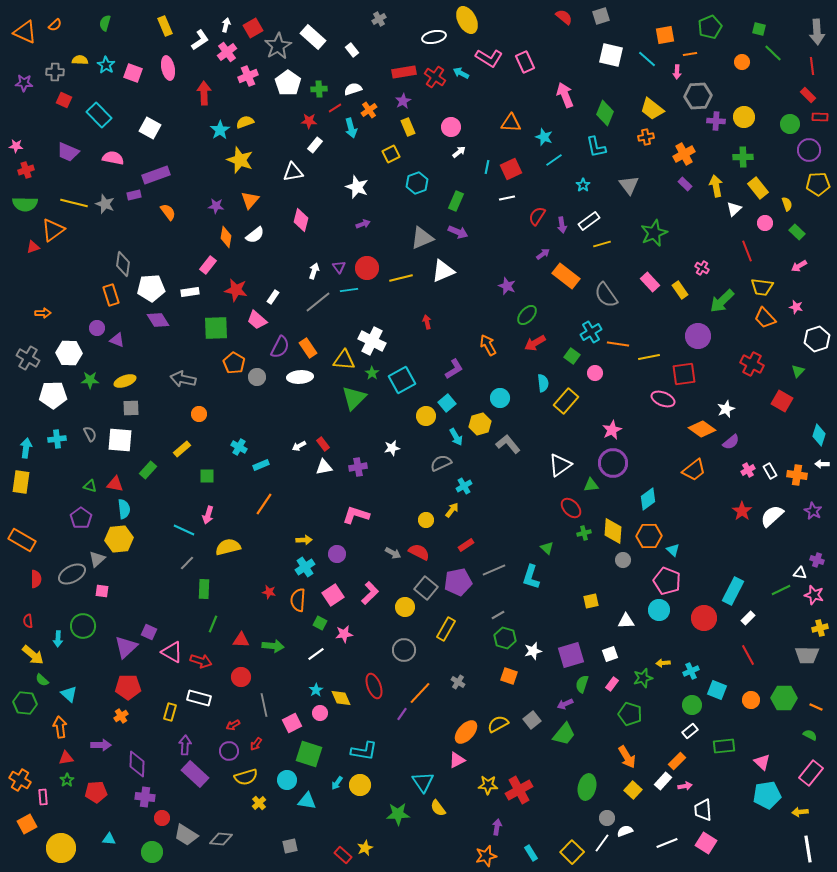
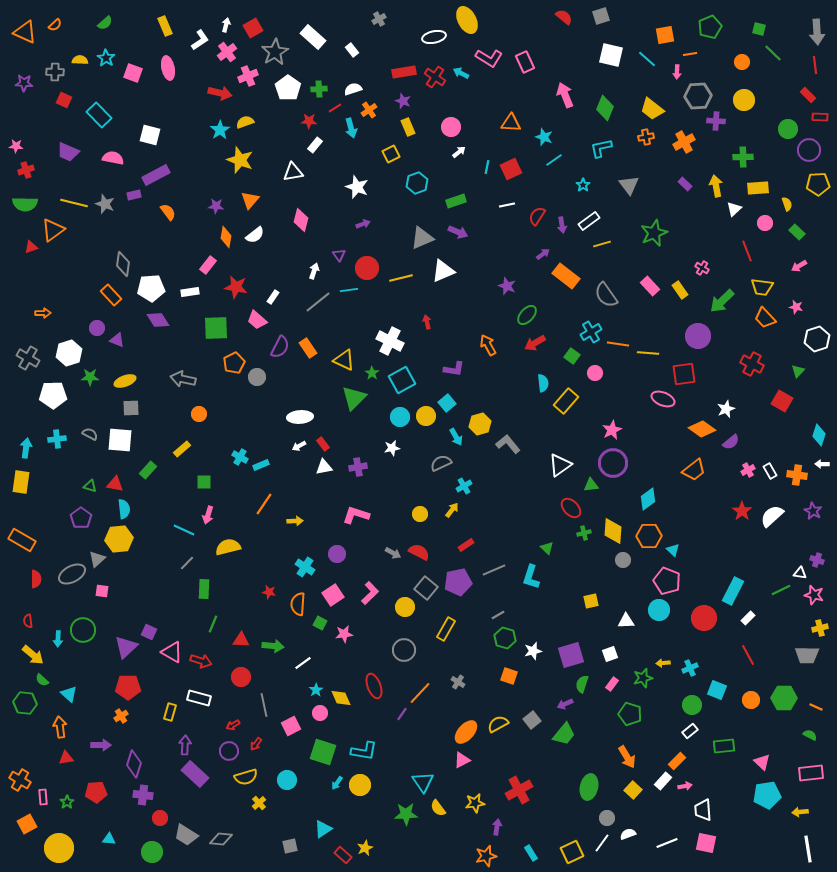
green semicircle at (105, 23): rotated 147 degrees counterclockwise
gray star at (278, 46): moved 3 px left, 6 px down
cyan star at (106, 65): moved 7 px up
red line at (812, 66): moved 3 px right, 1 px up
white pentagon at (288, 83): moved 5 px down
red arrow at (204, 93): moved 16 px right; rotated 105 degrees clockwise
purple star at (403, 101): rotated 21 degrees counterclockwise
green diamond at (605, 113): moved 5 px up
yellow circle at (744, 117): moved 17 px up
green circle at (790, 124): moved 2 px left, 5 px down
white square at (150, 128): moved 7 px down; rotated 15 degrees counterclockwise
cyan L-shape at (596, 147): moved 5 px right, 1 px down; rotated 90 degrees clockwise
orange cross at (684, 154): moved 12 px up
purple rectangle at (156, 175): rotated 8 degrees counterclockwise
yellow rectangle at (758, 188): rotated 55 degrees counterclockwise
white line at (507, 198): moved 7 px down
green rectangle at (456, 201): rotated 48 degrees clockwise
red triangle at (33, 247): moved 2 px left
purple triangle at (339, 267): moved 12 px up
pink rectangle at (650, 282): moved 4 px down
red star at (236, 290): moved 3 px up
orange rectangle at (111, 295): rotated 25 degrees counterclockwise
white cross at (372, 341): moved 18 px right
white hexagon at (69, 353): rotated 20 degrees counterclockwise
yellow line at (649, 357): moved 1 px left, 4 px up; rotated 15 degrees clockwise
yellow triangle at (344, 360): rotated 20 degrees clockwise
orange pentagon at (234, 363): rotated 15 degrees clockwise
purple L-shape at (454, 369): rotated 40 degrees clockwise
white ellipse at (300, 377): moved 40 px down
green star at (90, 380): moved 3 px up
cyan circle at (500, 398): moved 100 px left, 19 px down
gray semicircle at (90, 434): rotated 35 degrees counterclockwise
cyan cross at (239, 447): moved 1 px right, 10 px down
green square at (207, 476): moved 3 px left, 6 px down
yellow circle at (426, 520): moved 6 px left, 6 px up
yellow arrow at (304, 540): moved 9 px left, 19 px up
cyan cross at (305, 567): rotated 24 degrees counterclockwise
orange semicircle at (298, 600): moved 4 px down
green circle at (83, 626): moved 4 px down
white line at (316, 654): moved 13 px left, 9 px down
cyan cross at (691, 671): moved 1 px left, 3 px up
pink square at (292, 723): moved 1 px left, 3 px down
green square at (309, 754): moved 14 px right, 2 px up
pink triangle at (457, 760): moved 5 px right
purple diamond at (137, 764): moved 3 px left; rotated 16 degrees clockwise
pink rectangle at (811, 773): rotated 45 degrees clockwise
green star at (67, 780): moved 22 px down
yellow star at (488, 785): moved 13 px left, 18 px down; rotated 12 degrees counterclockwise
green ellipse at (587, 787): moved 2 px right
purple cross at (145, 797): moved 2 px left, 2 px up
cyan triangle at (307, 801): moved 16 px right, 28 px down; rotated 42 degrees counterclockwise
green star at (398, 814): moved 8 px right
red circle at (162, 818): moved 2 px left
white semicircle at (625, 831): moved 3 px right, 3 px down
pink square at (706, 843): rotated 20 degrees counterclockwise
yellow circle at (61, 848): moved 2 px left
yellow square at (572, 852): rotated 20 degrees clockwise
